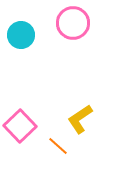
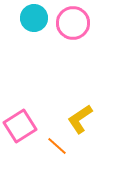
cyan circle: moved 13 px right, 17 px up
pink square: rotated 12 degrees clockwise
orange line: moved 1 px left
